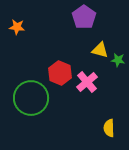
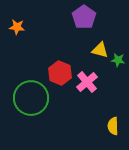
yellow semicircle: moved 4 px right, 2 px up
